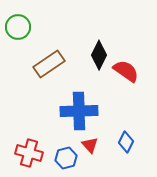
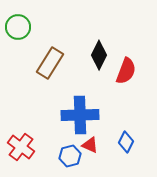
brown rectangle: moved 1 px right, 1 px up; rotated 24 degrees counterclockwise
red semicircle: rotated 76 degrees clockwise
blue cross: moved 1 px right, 4 px down
red triangle: rotated 24 degrees counterclockwise
red cross: moved 8 px left, 6 px up; rotated 20 degrees clockwise
blue hexagon: moved 4 px right, 2 px up
